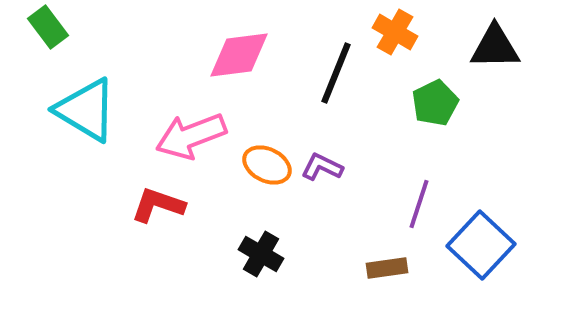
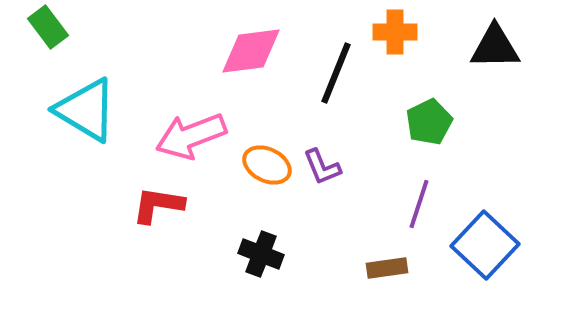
orange cross: rotated 30 degrees counterclockwise
pink diamond: moved 12 px right, 4 px up
green pentagon: moved 6 px left, 19 px down
purple L-shape: rotated 138 degrees counterclockwise
red L-shape: rotated 10 degrees counterclockwise
blue square: moved 4 px right
black cross: rotated 9 degrees counterclockwise
